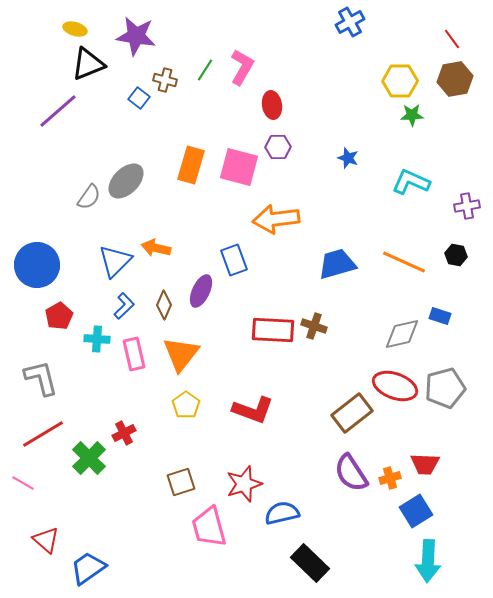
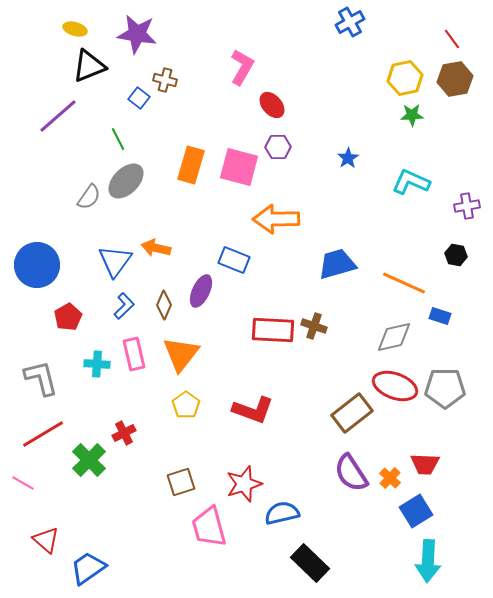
purple star at (136, 36): moved 1 px right, 2 px up
black triangle at (88, 64): moved 1 px right, 2 px down
green line at (205, 70): moved 87 px left, 69 px down; rotated 60 degrees counterclockwise
yellow hexagon at (400, 81): moved 5 px right, 3 px up; rotated 12 degrees counterclockwise
red ellipse at (272, 105): rotated 32 degrees counterclockwise
purple line at (58, 111): moved 5 px down
blue star at (348, 158): rotated 20 degrees clockwise
orange arrow at (276, 219): rotated 6 degrees clockwise
blue rectangle at (234, 260): rotated 48 degrees counterclockwise
blue triangle at (115, 261): rotated 9 degrees counterclockwise
orange line at (404, 262): moved 21 px down
red pentagon at (59, 316): moved 9 px right, 1 px down
gray diamond at (402, 334): moved 8 px left, 3 px down
cyan cross at (97, 339): moved 25 px down
gray pentagon at (445, 388): rotated 15 degrees clockwise
green cross at (89, 458): moved 2 px down
orange cross at (390, 478): rotated 30 degrees counterclockwise
